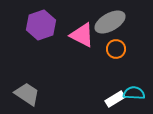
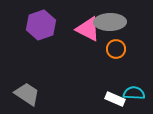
gray ellipse: rotated 28 degrees clockwise
pink triangle: moved 6 px right, 6 px up
white rectangle: rotated 54 degrees clockwise
